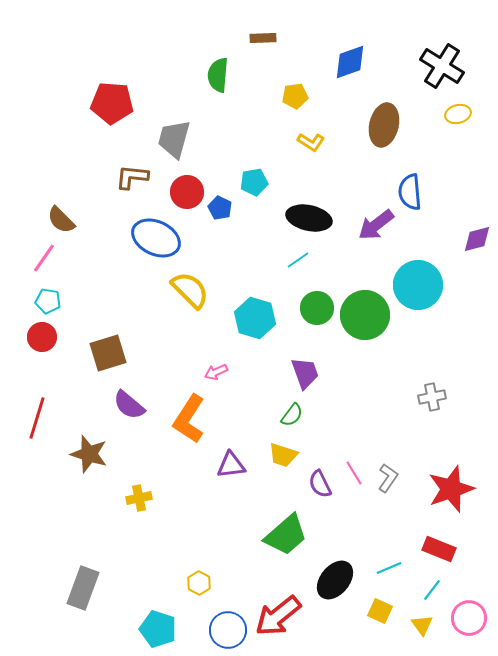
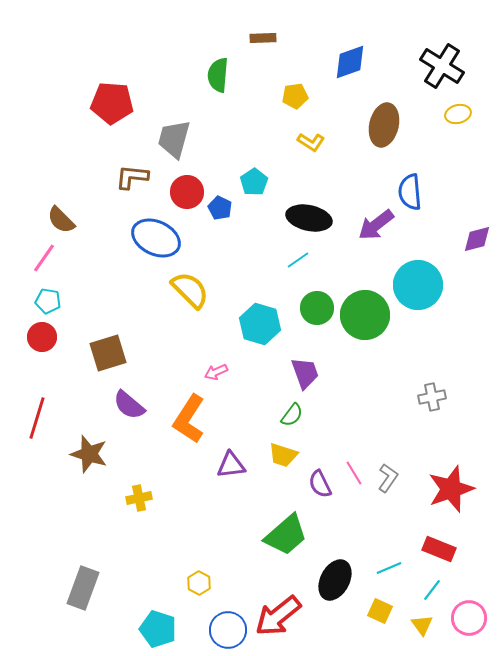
cyan pentagon at (254, 182): rotated 24 degrees counterclockwise
cyan hexagon at (255, 318): moved 5 px right, 6 px down
black ellipse at (335, 580): rotated 12 degrees counterclockwise
